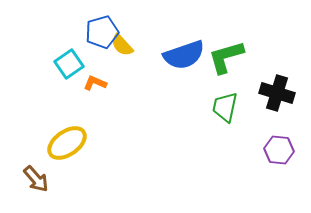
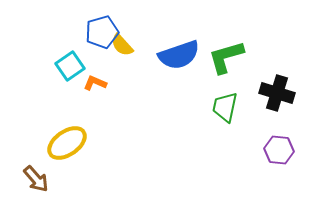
blue semicircle: moved 5 px left
cyan square: moved 1 px right, 2 px down
